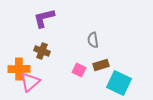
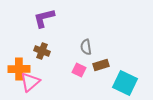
gray semicircle: moved 7 px left, 7 px down
cyan square: moved 6 px right
